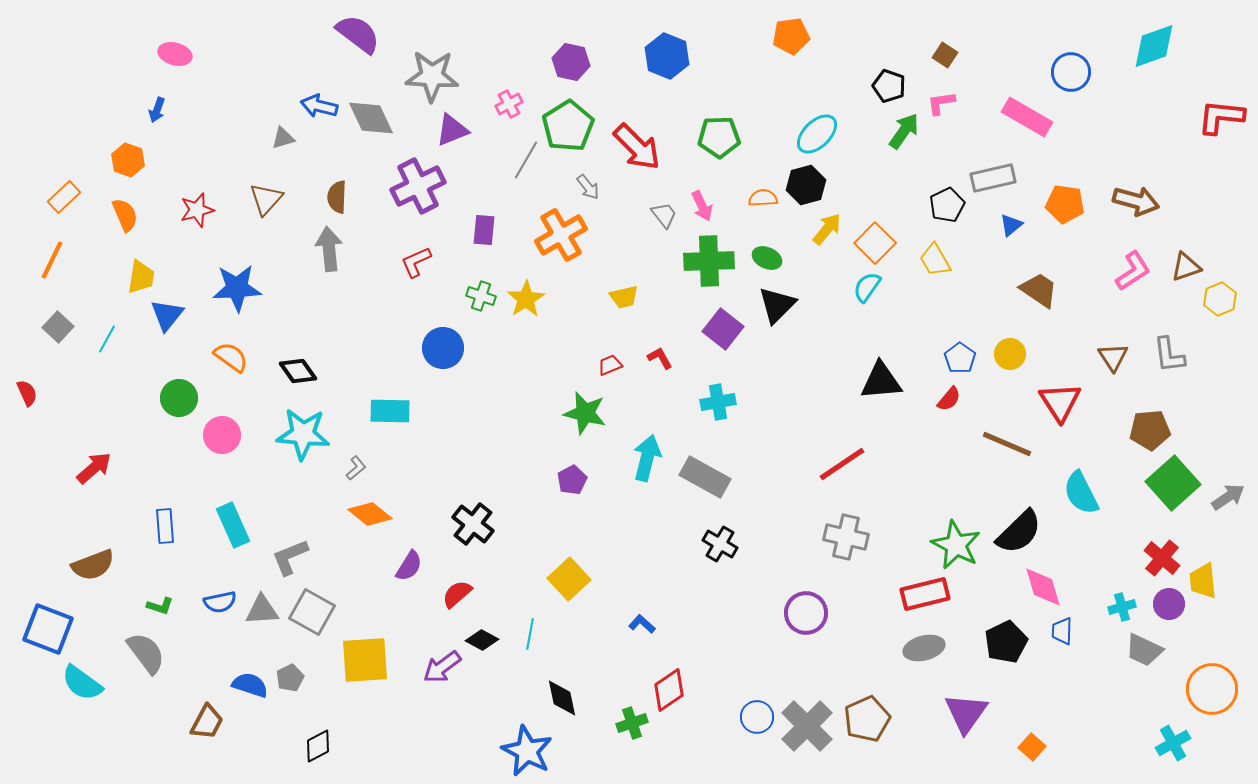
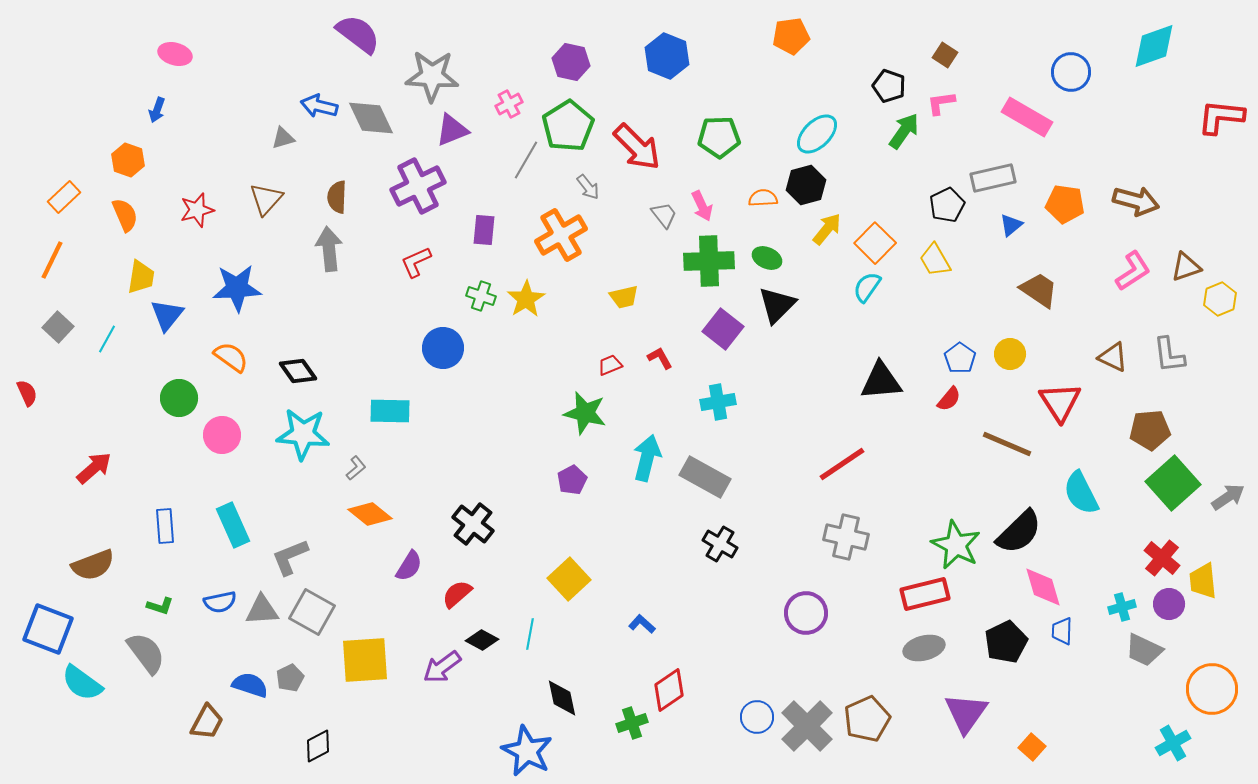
brown triangle at (1113, 357): rotated 32 degrees counterclockwise
